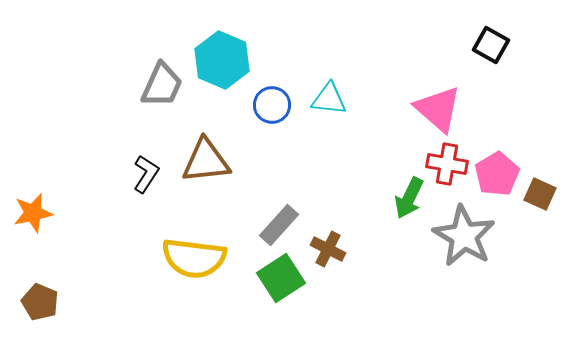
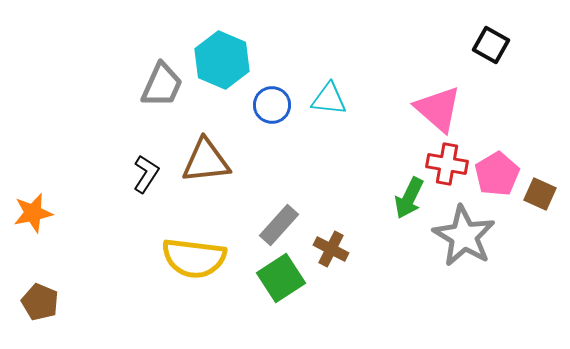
brown cross: moved 3 px right
